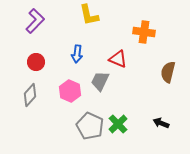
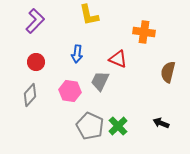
pink hexagon: rotated 15 degrees counterclockwise
green cross: moved 2 px down
